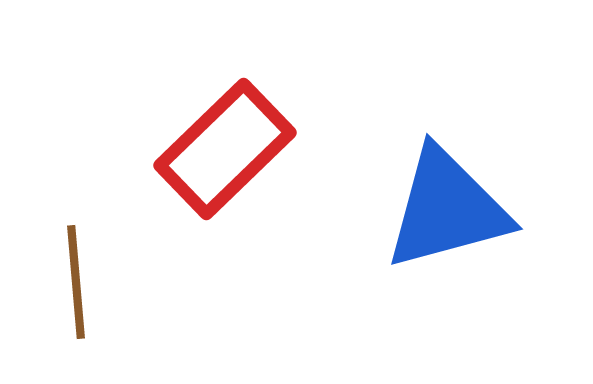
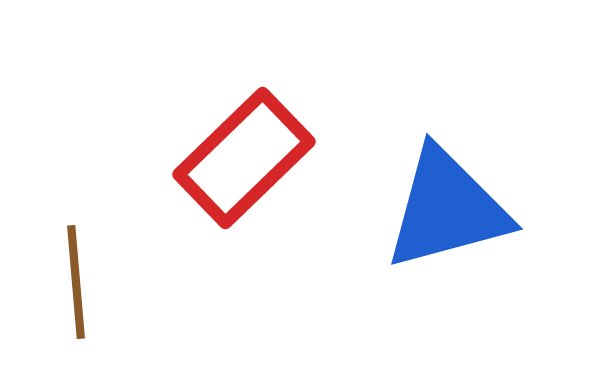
red rectangle: moved 19 px right, 9 px down
